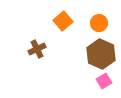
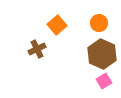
orange square: moved 6 px left, 4 px down
brown hexagon: moved 1 px right
